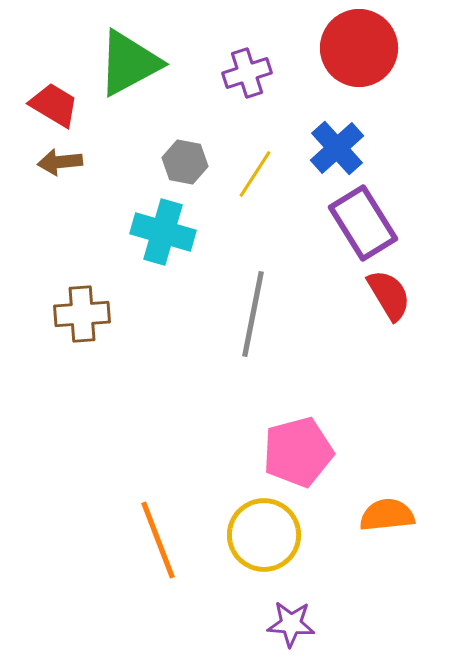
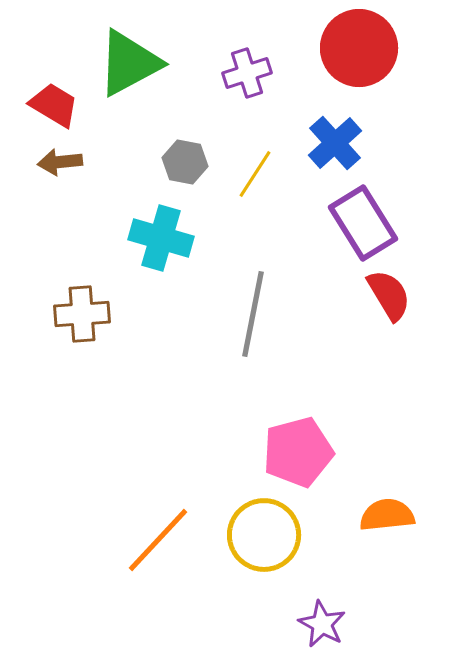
blue cross: moved 2 px left, 5 px up
cyan cross: moved 2 px left, 6 px down
orange line: rotated 64 degrees clockwise
purple star: moved 31 px right; rotated 24 degrees clockwise
